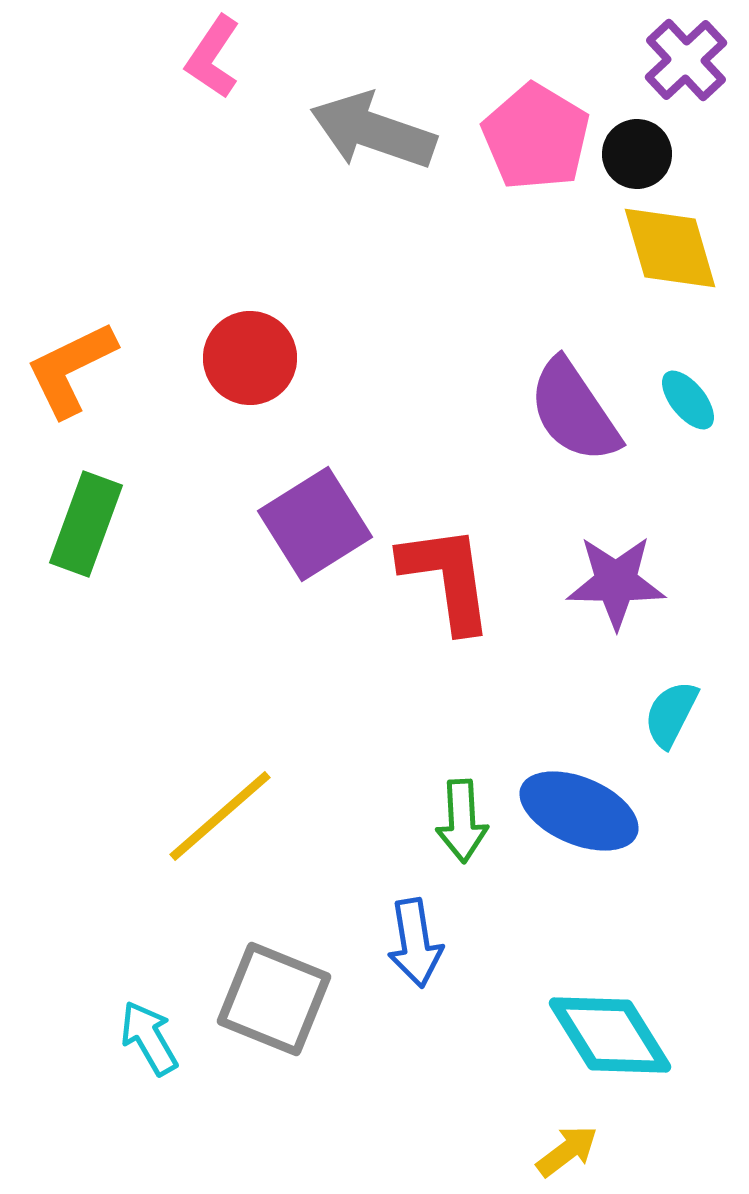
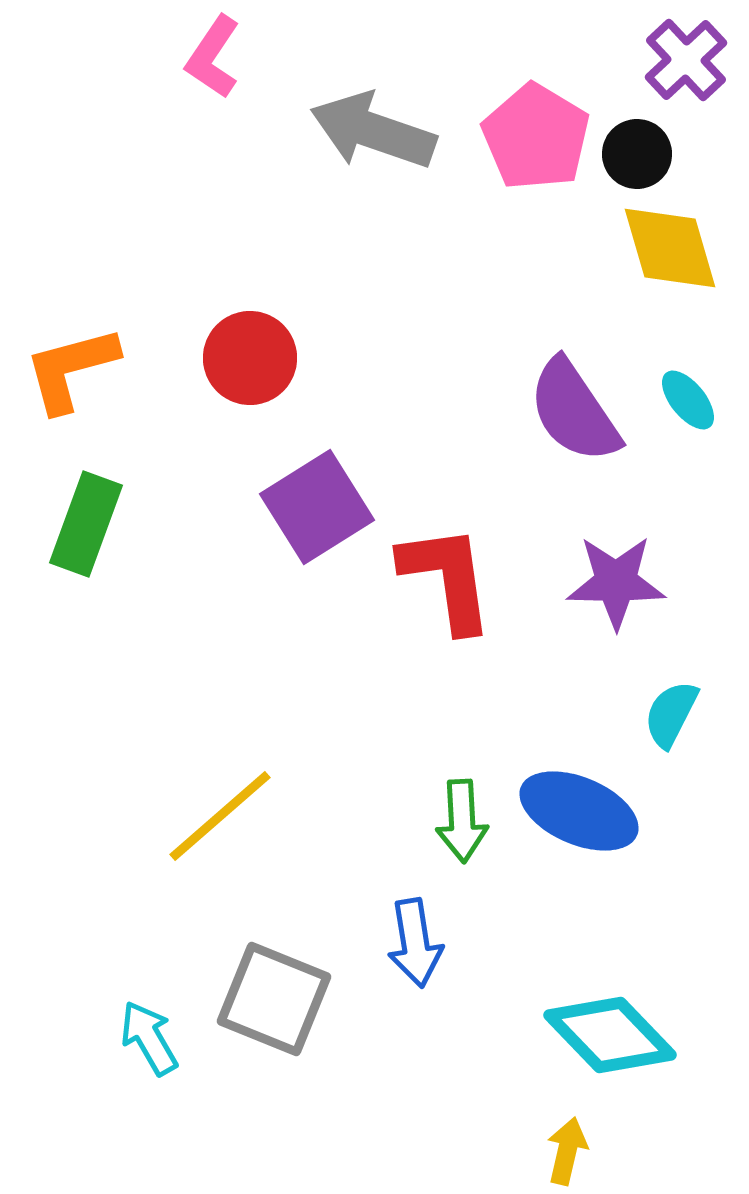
orange L-shape: rotated 11 degrees clockwise
purple square: moved 2 px right, 17 px up
cyan diamond: rotated 12 degrees counterclockwise
yellow arrow: rotated 40 degrees counterclockwise
